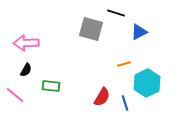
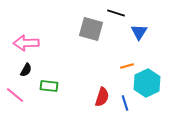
blue triangle: rotated 30 degrees counterclockwise
orange line: moved 3 px right, 2 px down
green rectangle: moved 2 px left
red semicircle: rotated 12 degrees counterclockwise
